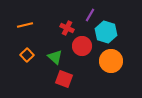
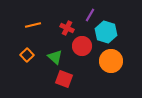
orange line: moved 8 px right
